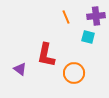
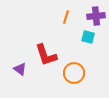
orange line: rotated 40 degrees clockwise
red L-shape: rotated 30 degrees counterclockwise
